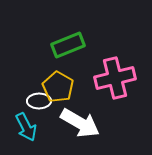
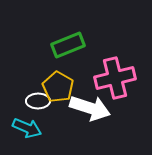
white ellipse: moved 1 px left
white arrow: moved 10 px right, 15 px up; rotated 12 degrees counterclockwise
cyan arrow: moved 1 px right, 1 px down; rotated 40 degrees counterclockwise
